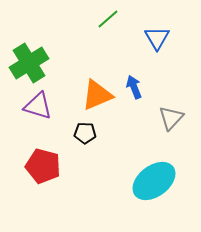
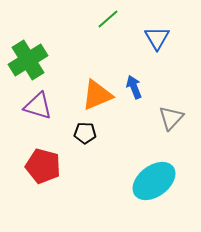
green cross: moved 1 px left, 3 px up
